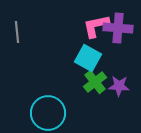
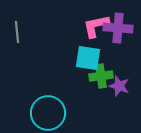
cyan square: rotated 20 degrees counterclockwise
green cross: moved 6 px right, 6 px up; rotated 30 degrees clockwise
purple star: rotated 15 degrees clockwise
